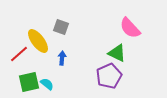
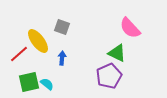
gray square: moved 1 px right
